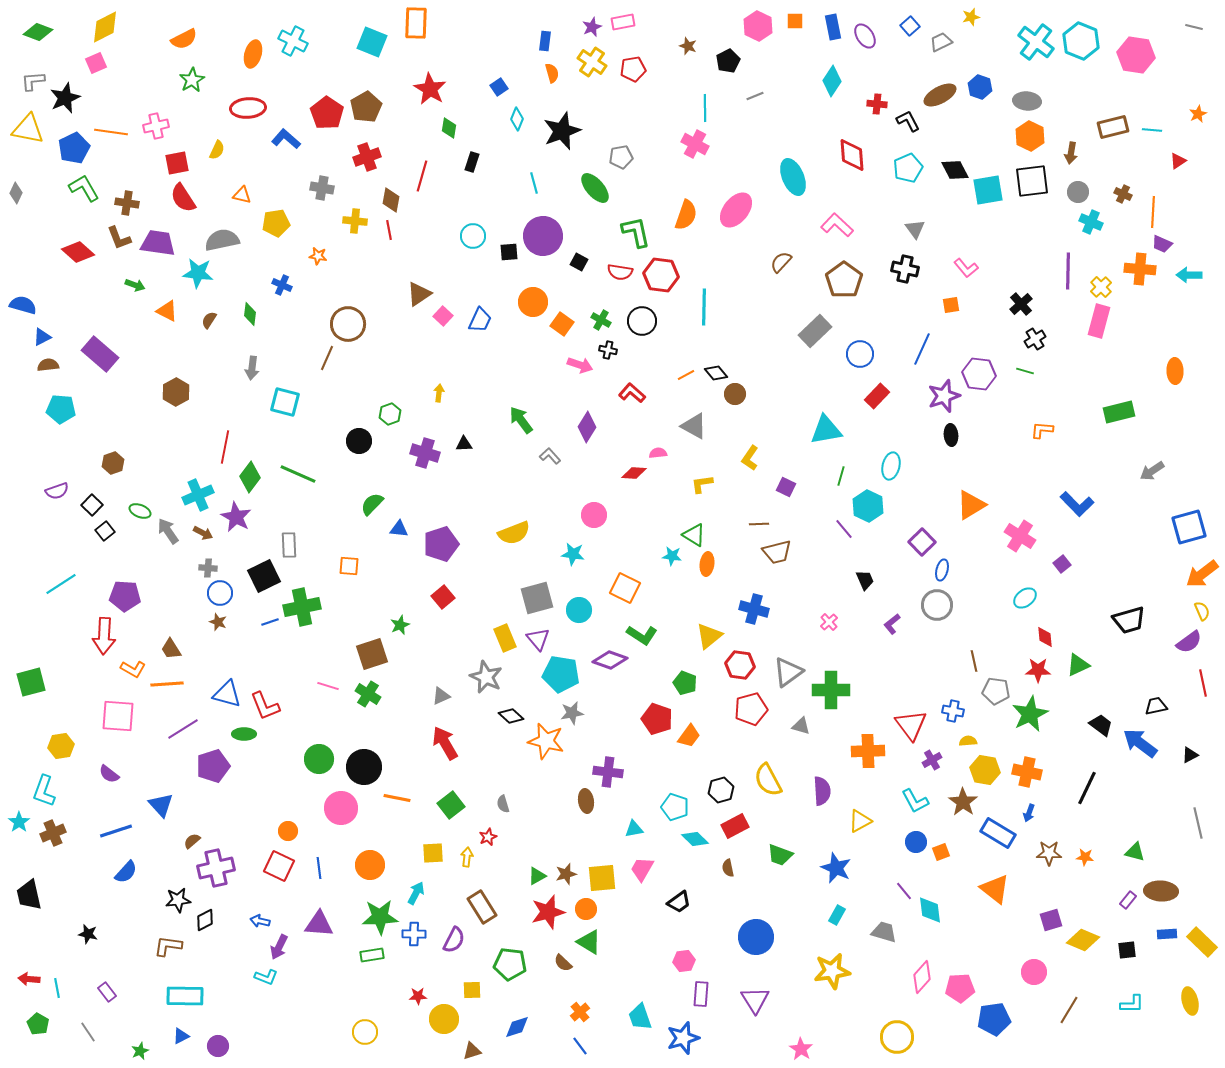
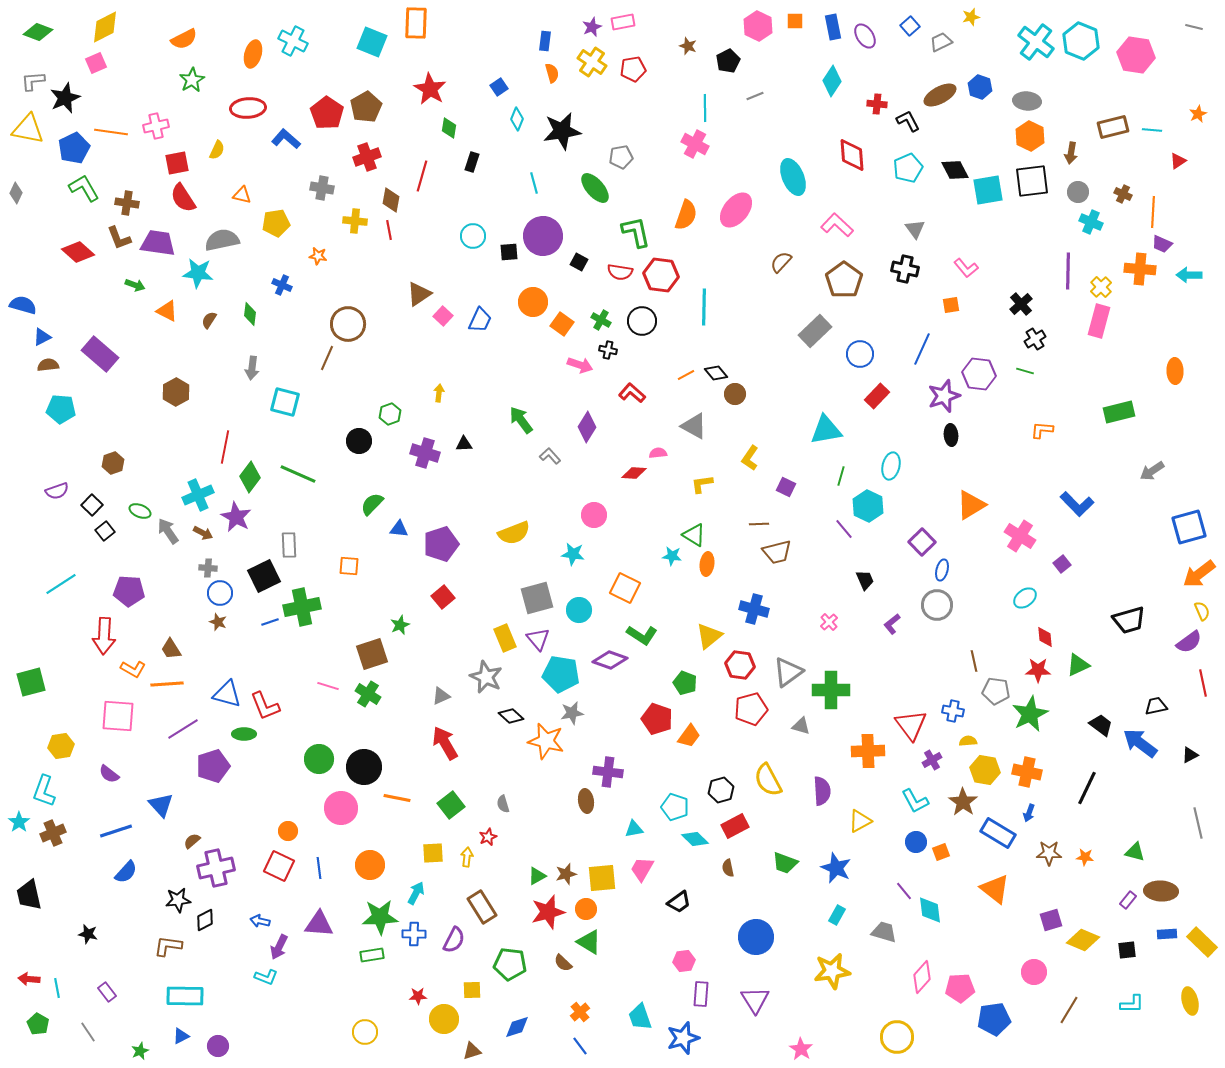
black star at (562, 131): rotated 12 degrees clockwise
orange arrow at (1202, 574): moved 3 px left
purple pentagon at (125, 596): moved 4 px right, 5 px up
green trapezoid at (780, 855): moved 5 px right, 8 px down
